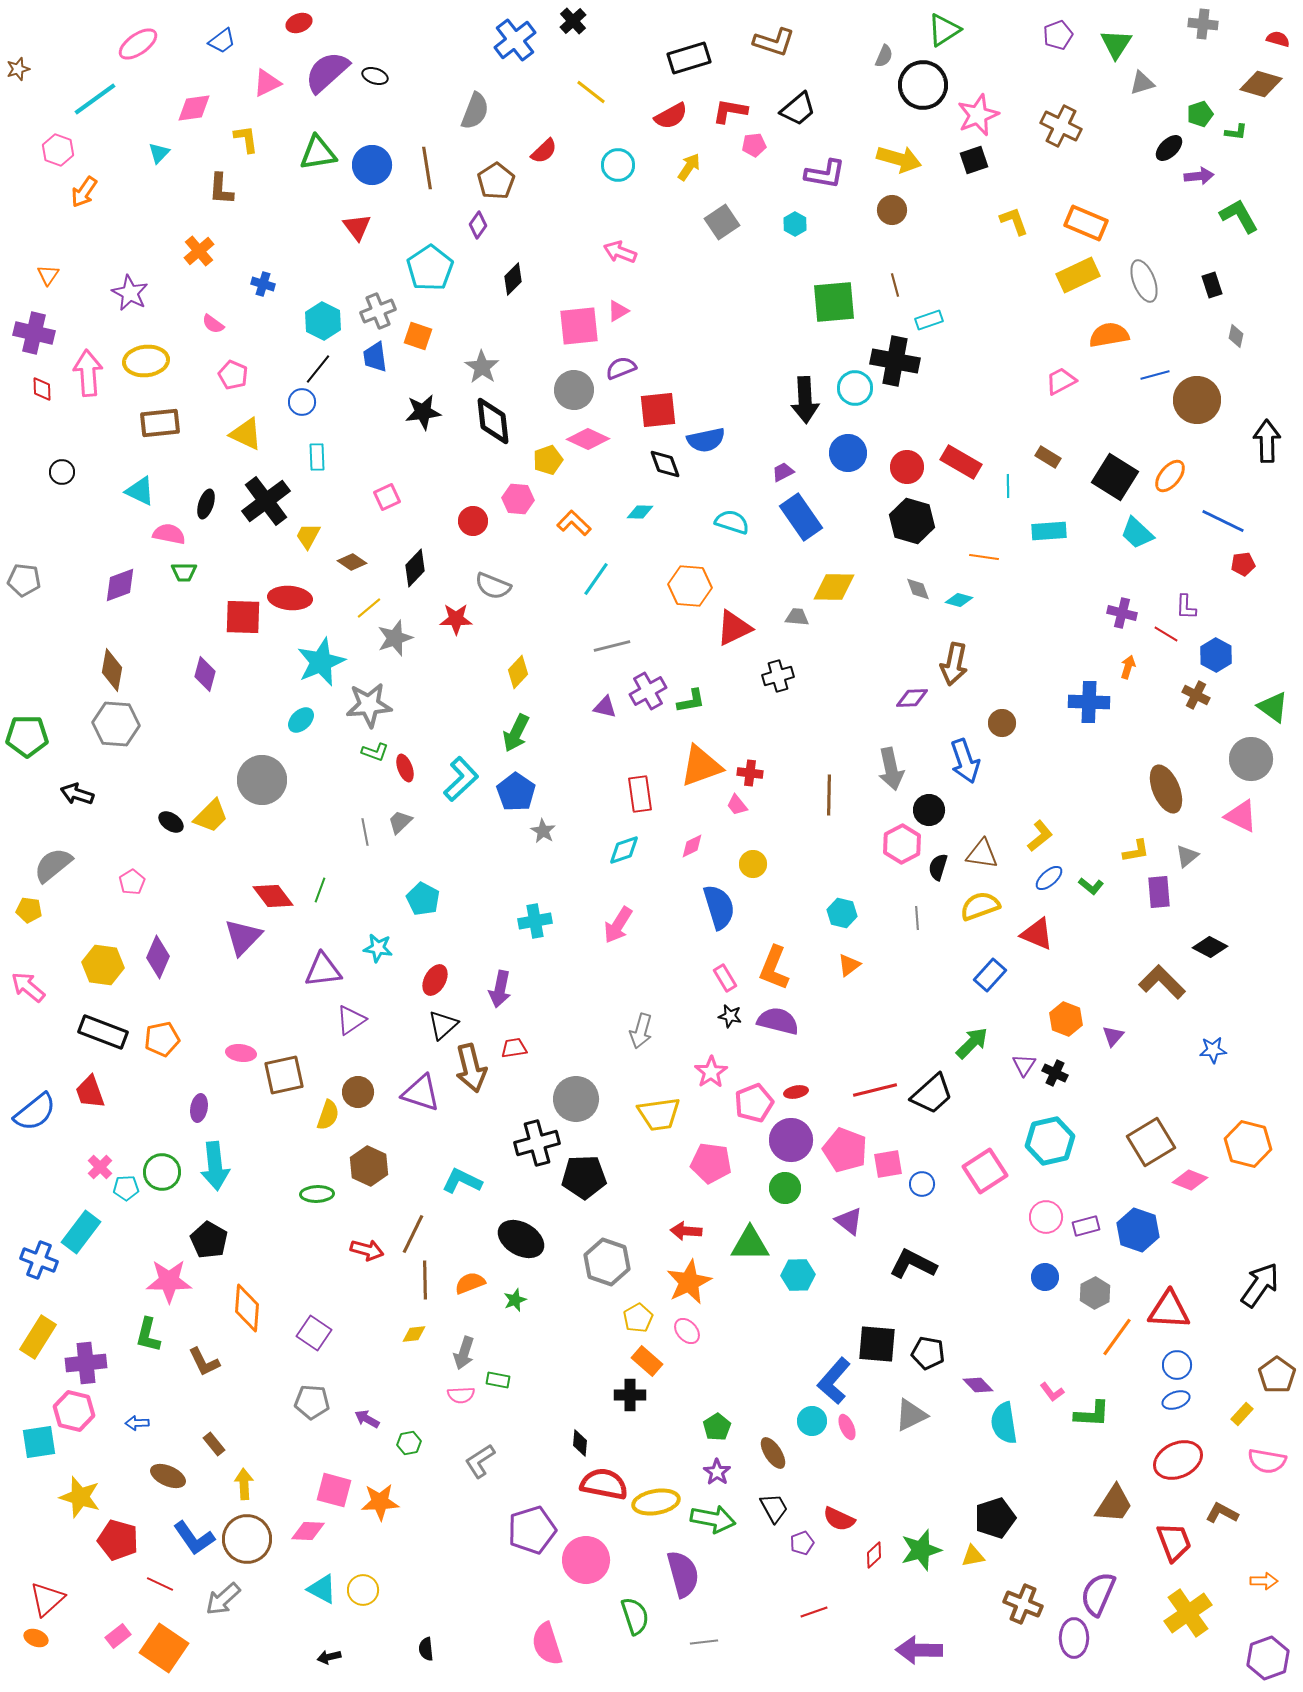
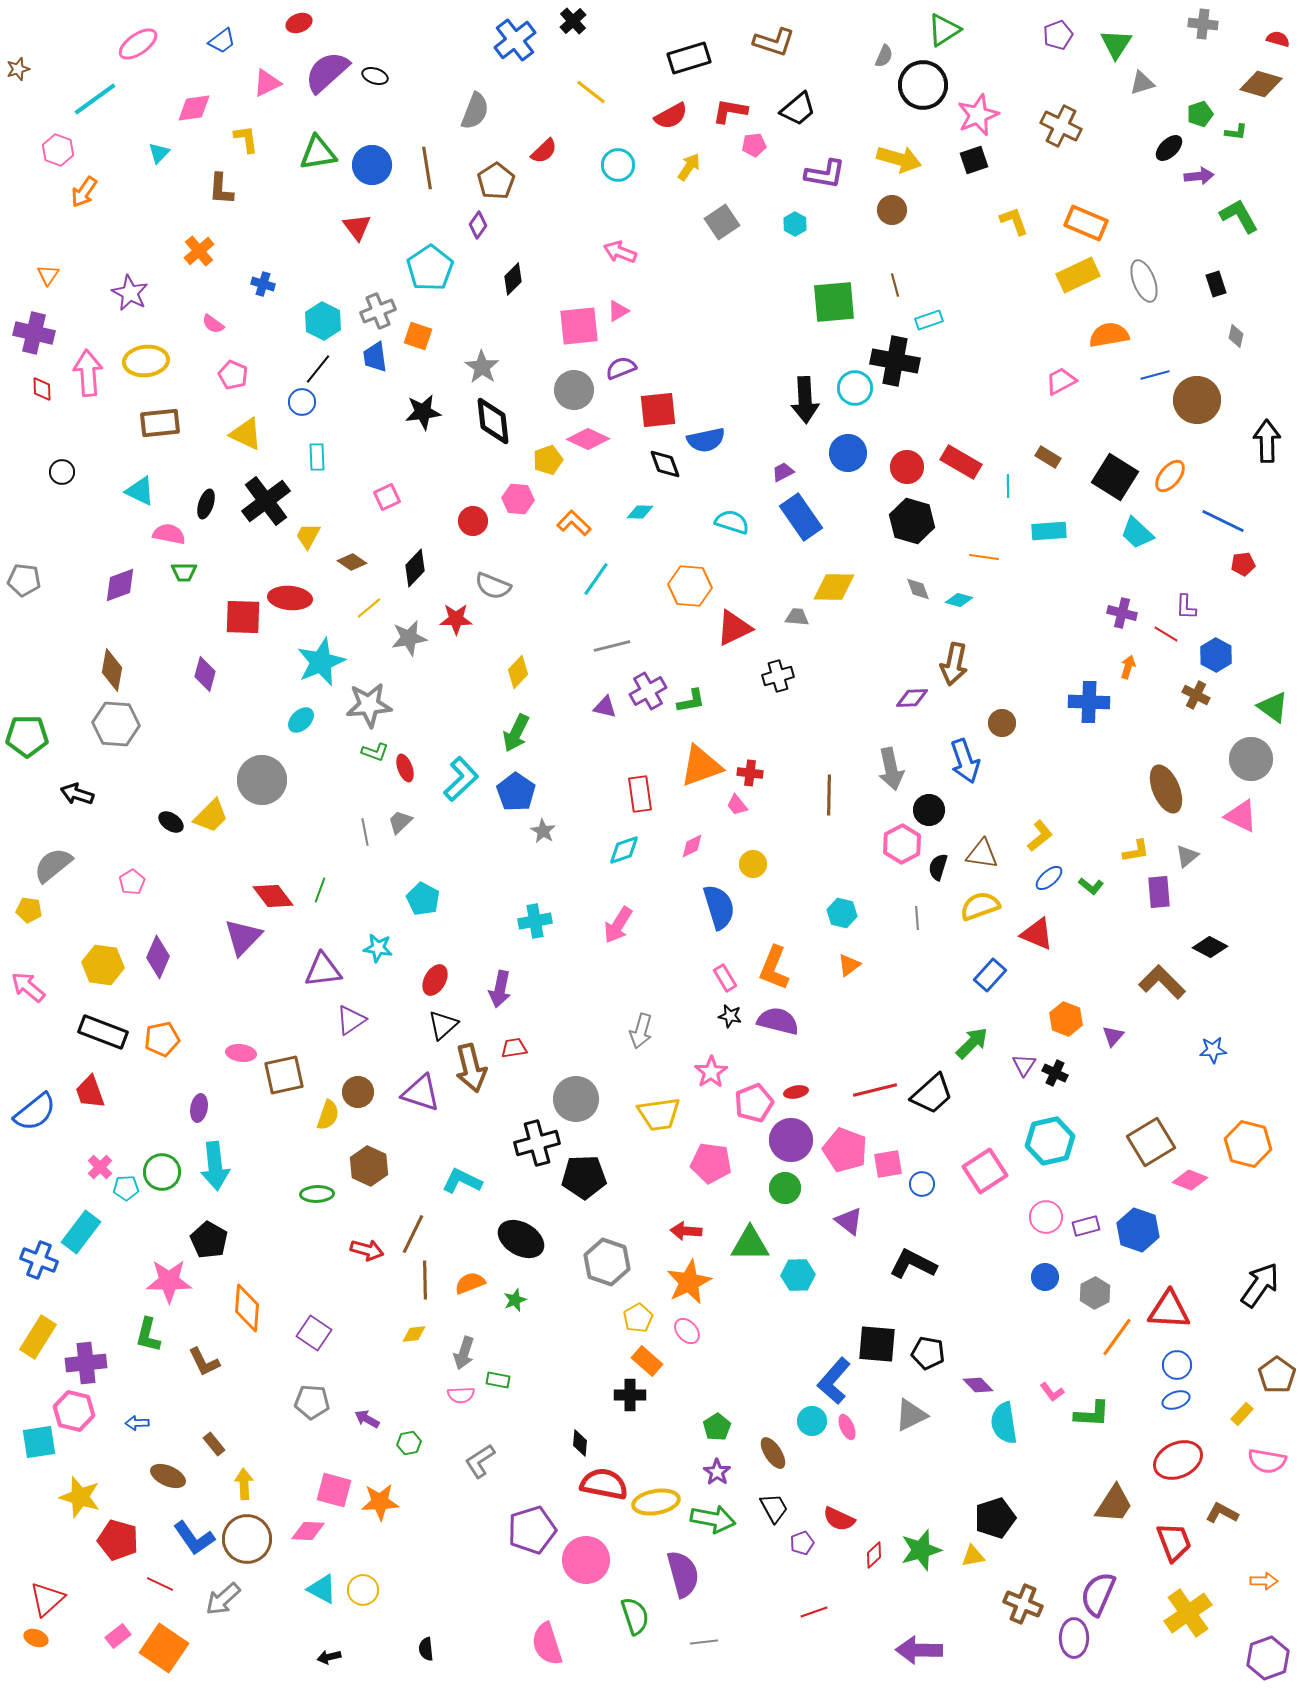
black rectangle at (1212, 285): moved 4 px right, 1 px up
gray star at (395, 638): moved 14 px right; rotated 9 degrees clockwise
